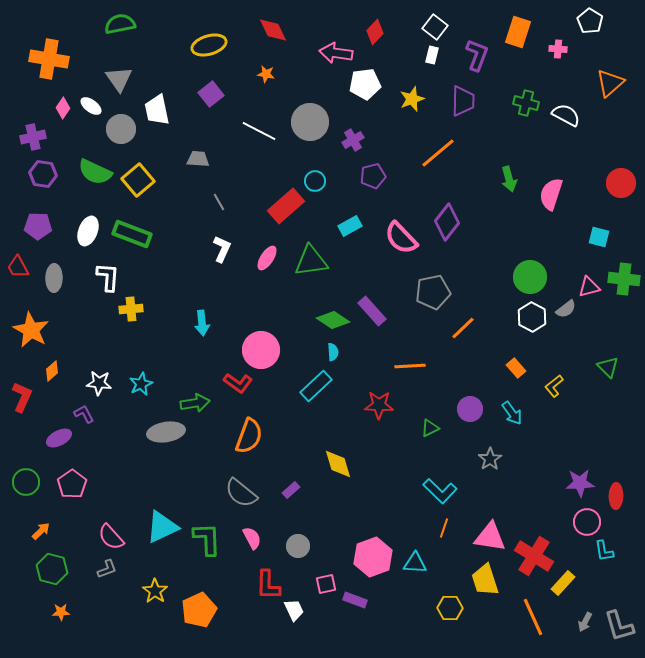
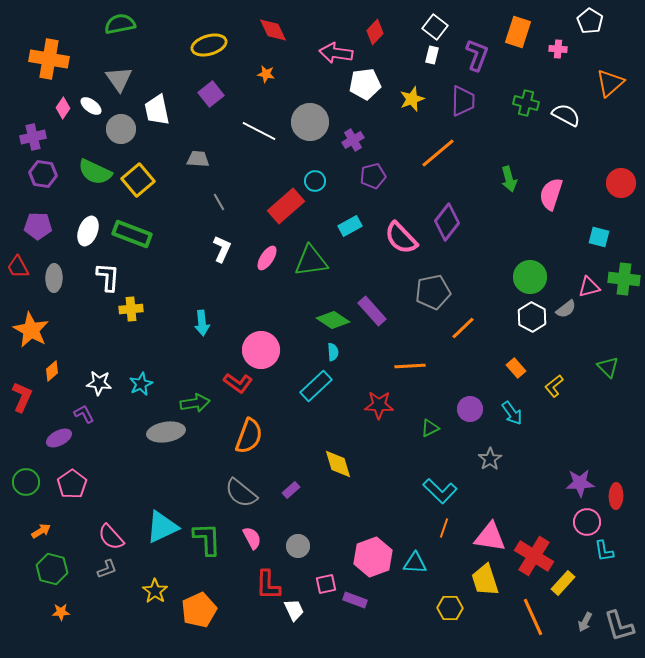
orange arrow at (41, 531): rotated 12 degrees clockwise
